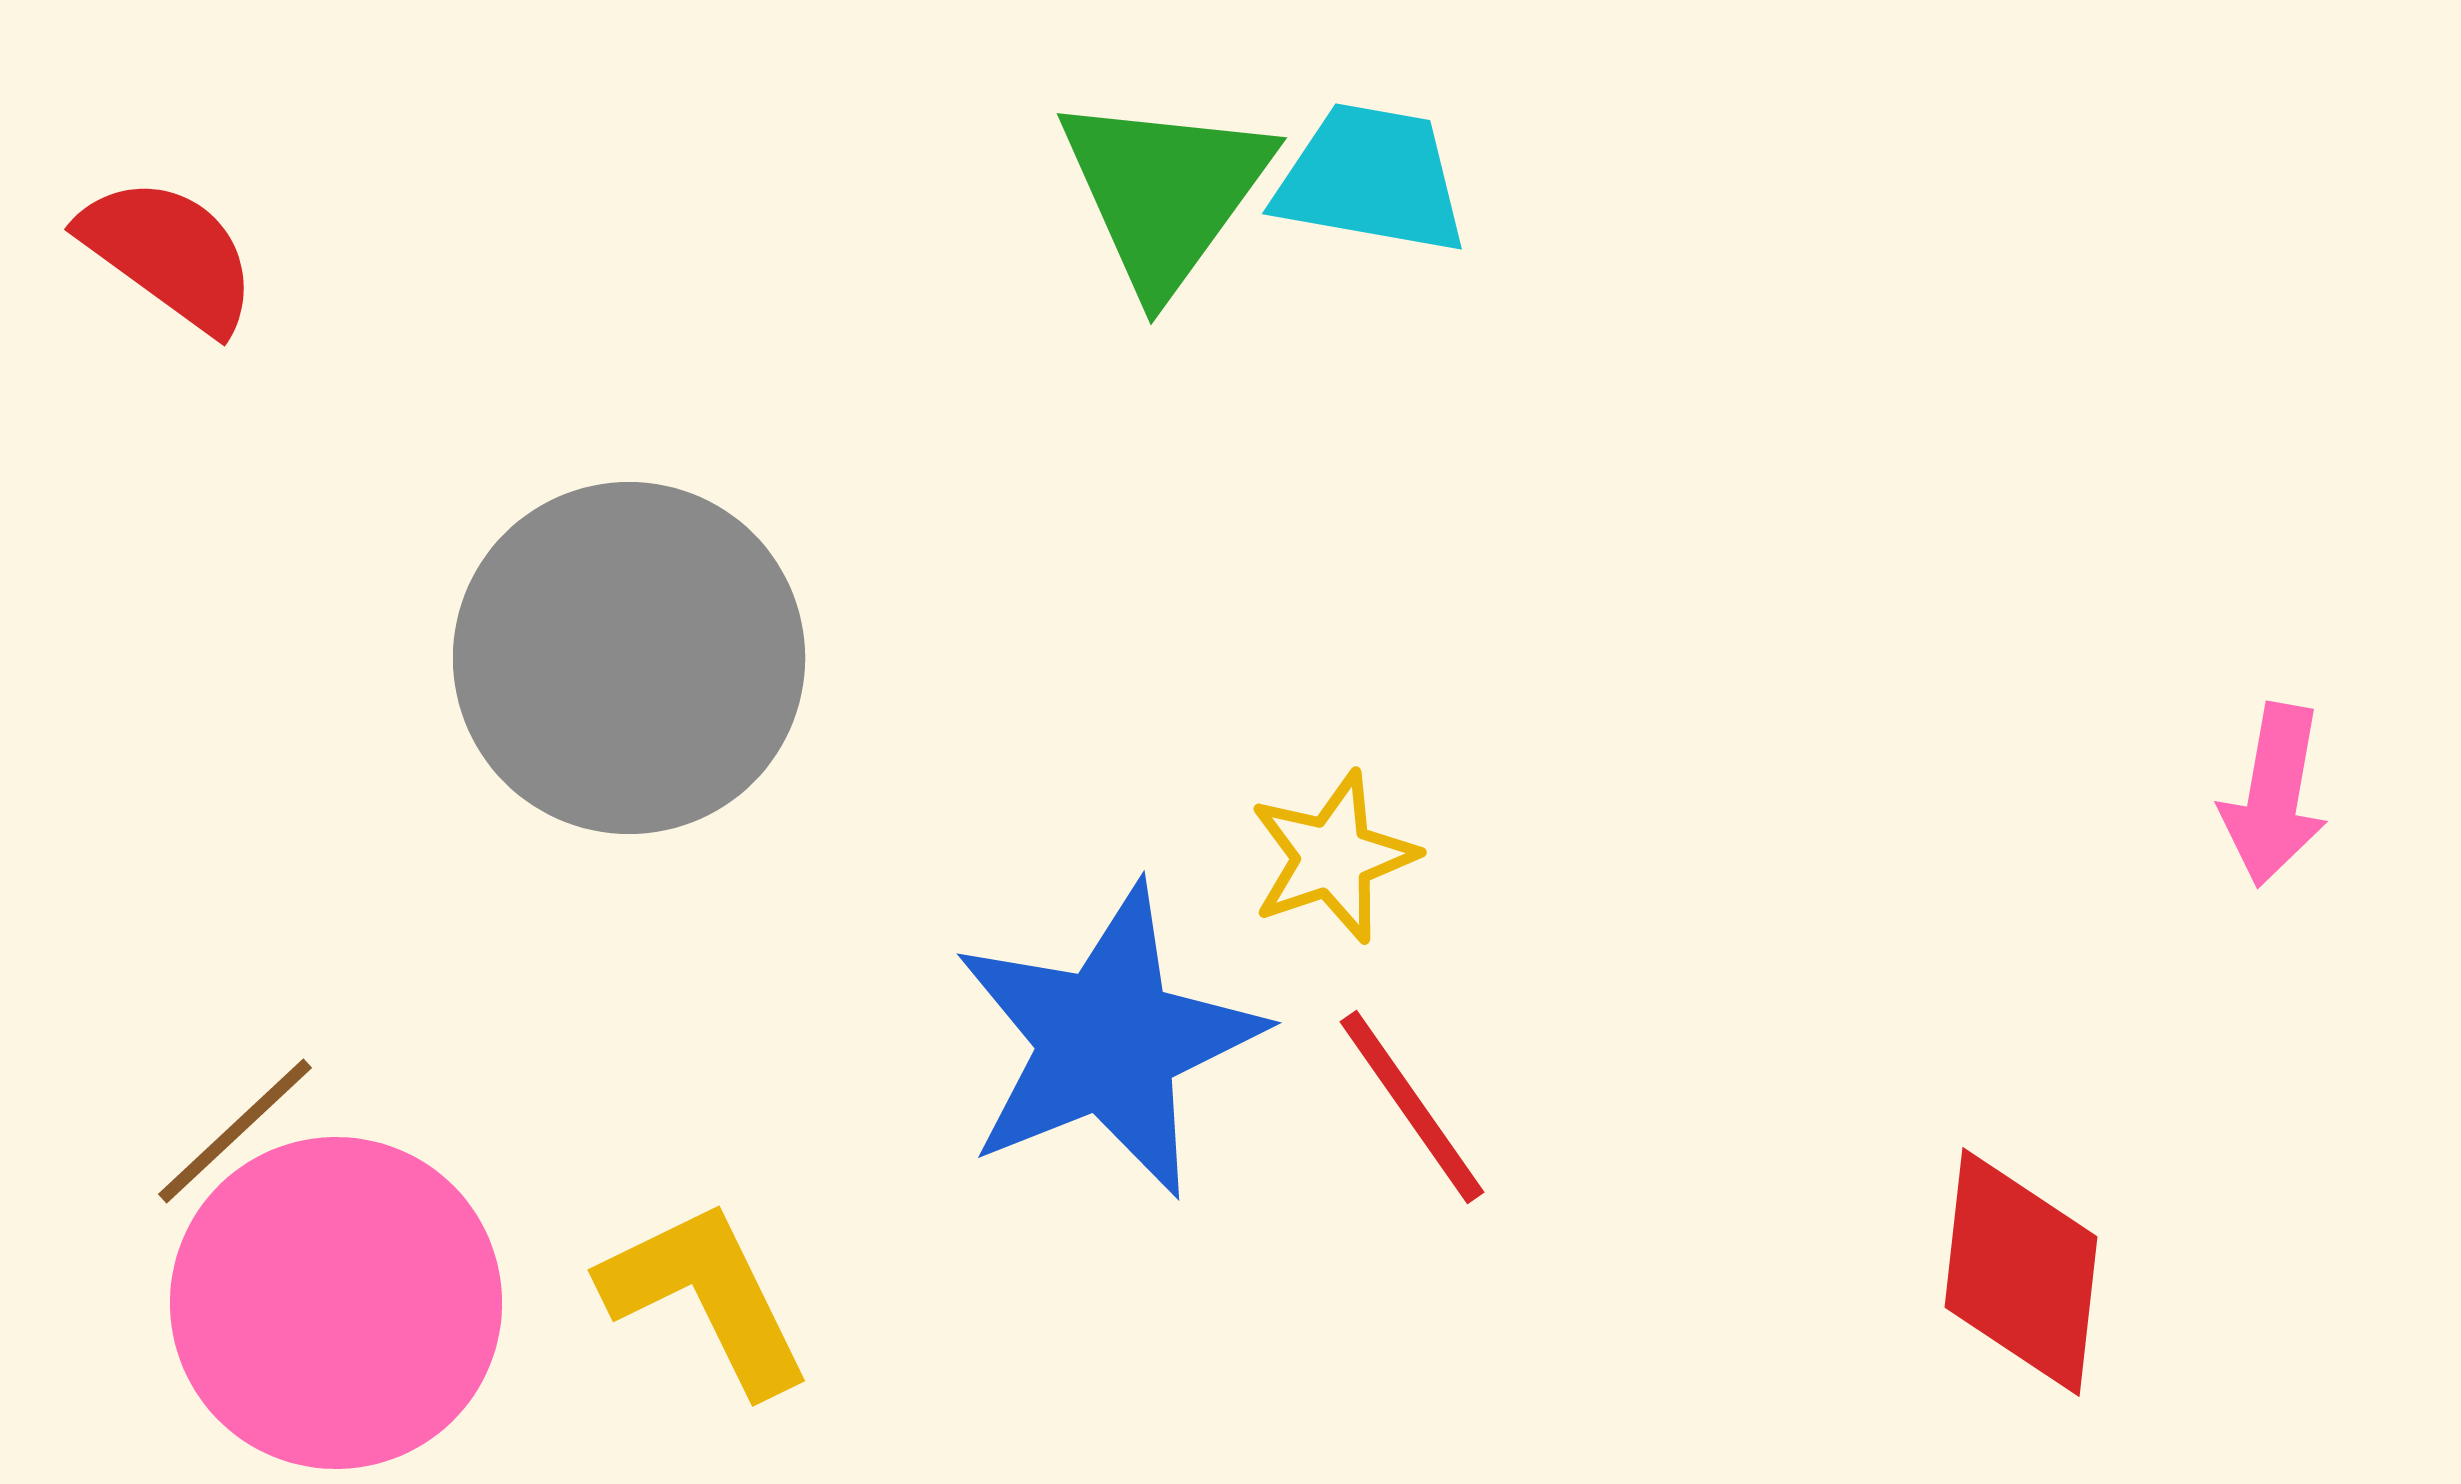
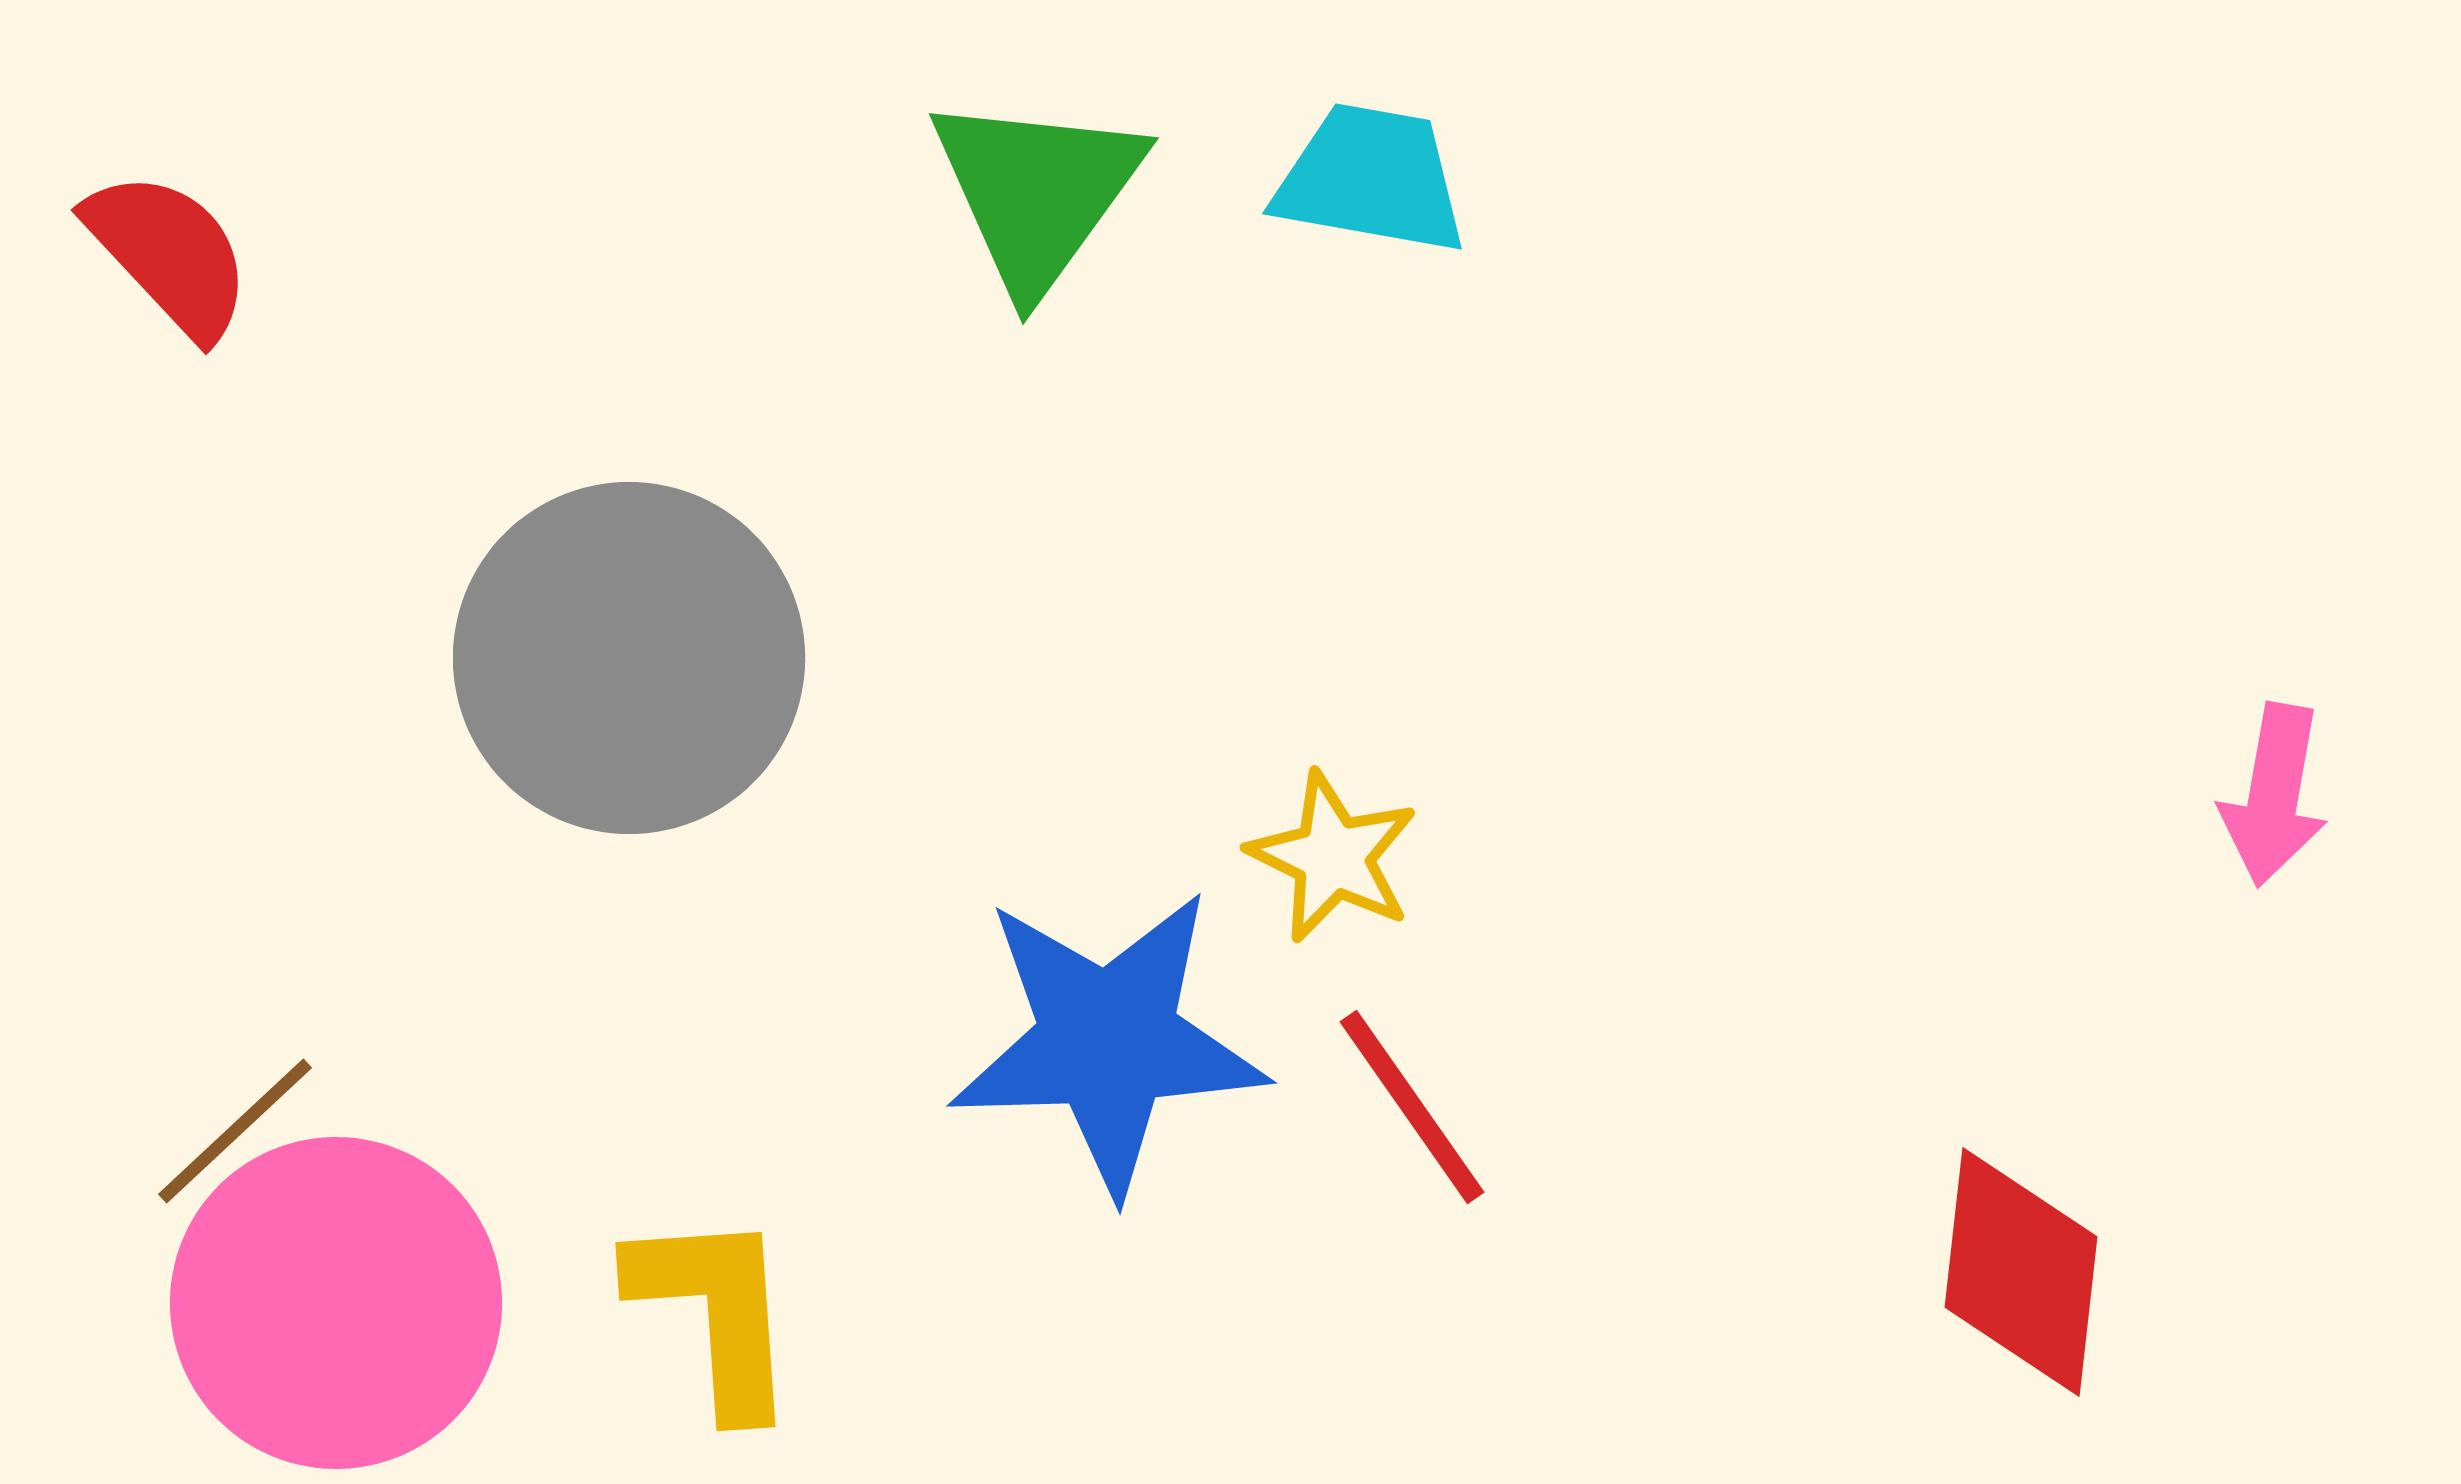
green triangle: moved 128 px left
red semicircle: rotated 11 degrees clockwise
yellow star: rotated 27 degrees counterclockwise
blue star: rotated 20 degrees clockwise
yellow L-shape: moved 9 px right, 15 px down; rotated 22 degrees clockwise
